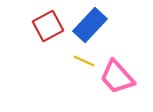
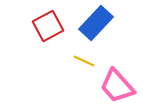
blue rectangle: moved 6 px right, 2 px up
pink trapezoid: moved 9 px down
